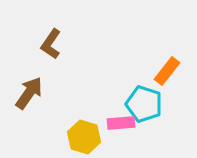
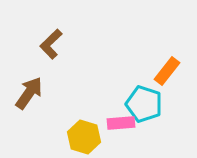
brown L-shape: rotated 12 degrees clockwise
